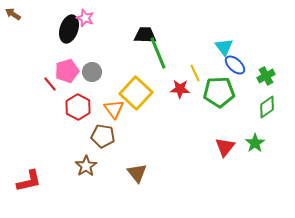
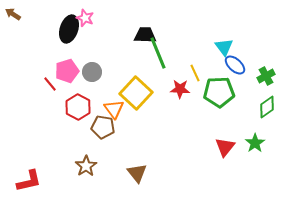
brown pentagon: moved 9 px up
